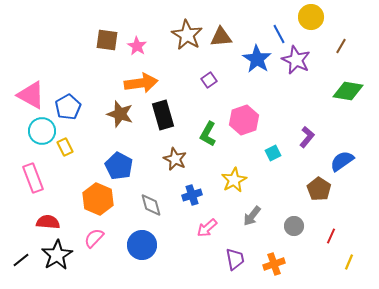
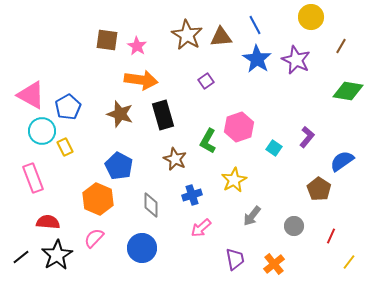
blue line at (279, 34): moved 24 px left, 9 px up
purple square at (209, 80): moved 3 px left, 1 px down
orange arrow at (141, 83): moved 3 px up; rotated 16 degrees clockwise
pink hexagon at (244, 120): moved 5 px left, 7 px down
green L-shape at (208, 134): moved 7 px down
cyan square at (273, 153): moved 1 px right, 5 px up; rotated 28 degrees counterclockwise
gray diamond at (151, 205): rotated 15 degrees clockwise
pink arrow at (207, 228): moved 6 px left
blue circle at (142, 245): moved 3 px down
black line at (21, 260): moved 3 px up
yellow line at (349, 262): rotated 14 degrees clockwise
orange cross at (274, 264): rotated 20 degrees counterclockwise
